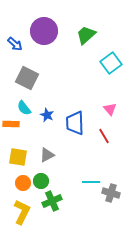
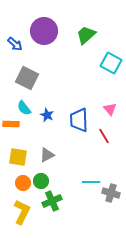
cyan square: rotated 25 degrees counterclockwise
blue trapezoid: moved 4 px right, 3 px up
